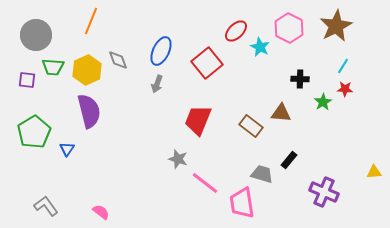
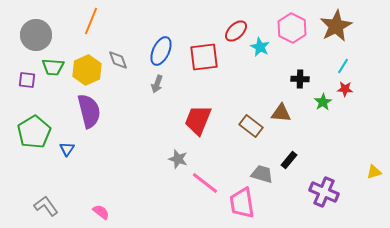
pink hexagon: moved 3 px right
red square: moved 3 px left, 6 px up; rotated 32 degrees clockwise
yellow triangle: rotated 14 degrees counterclockwise
